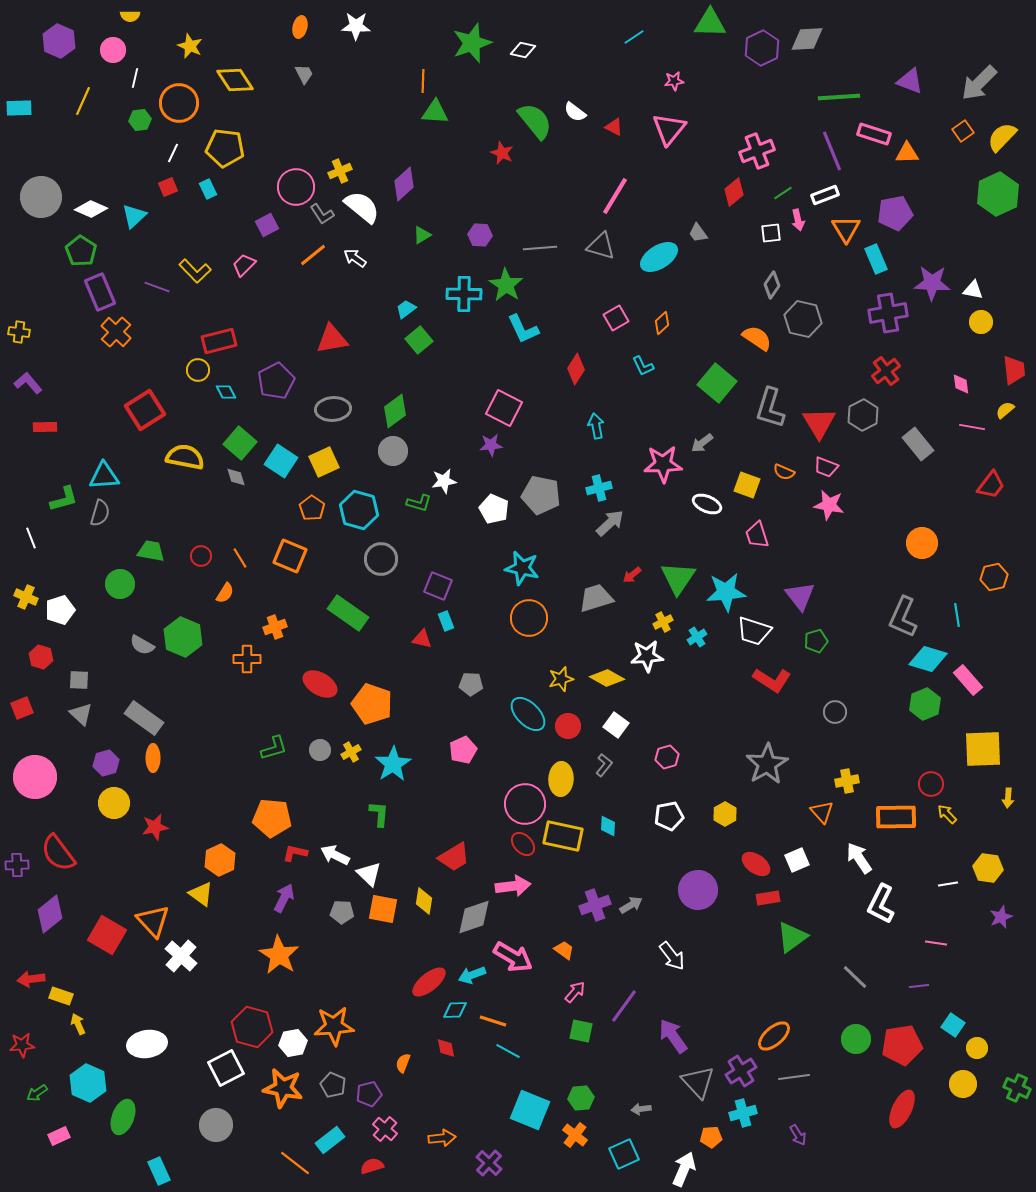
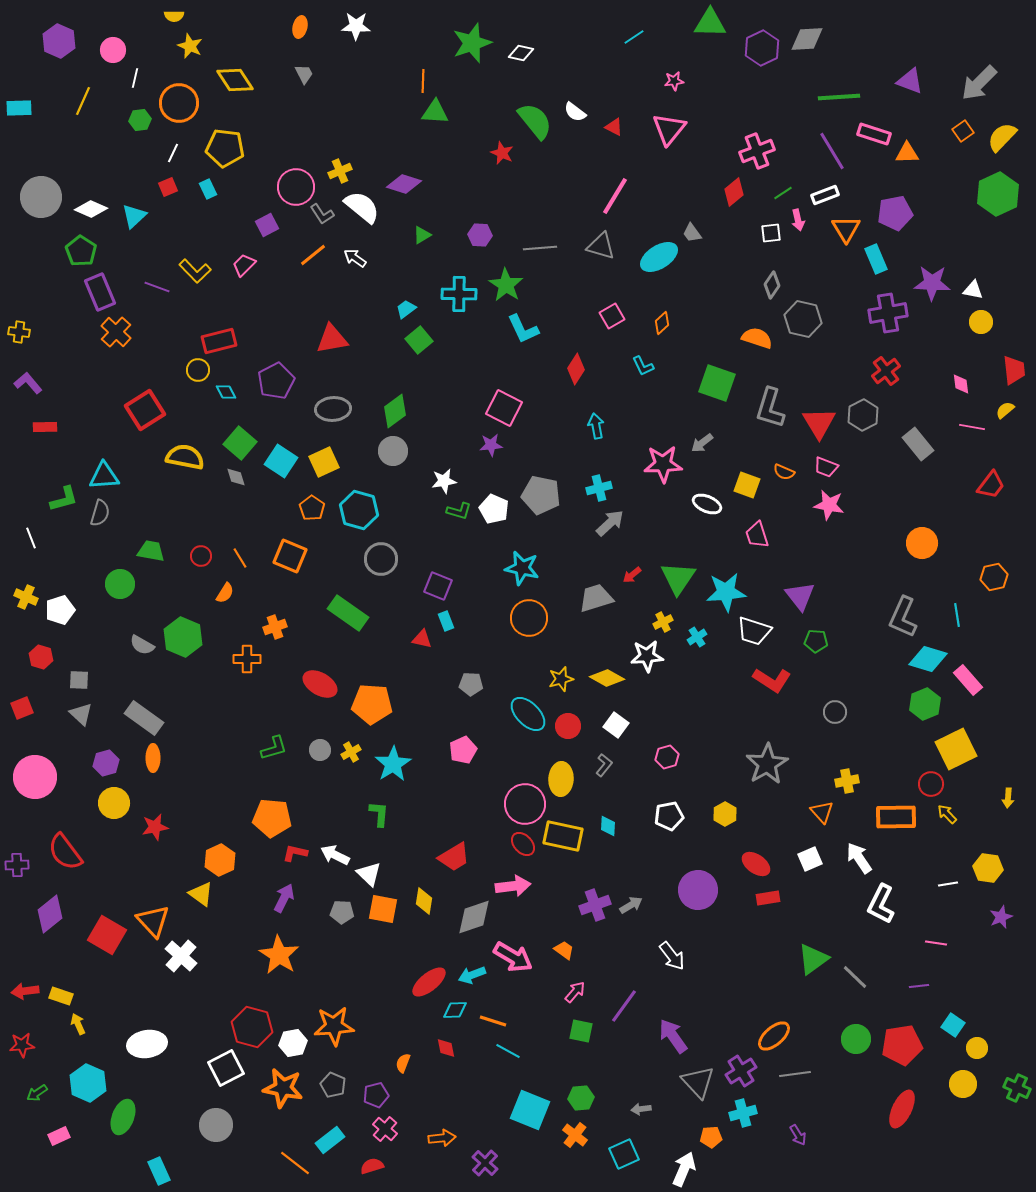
yellow semicircle at (130, 16): moved 44 px right
white diamond at (523, 50): moved 2 px left, 3 px down
purple line at (832, 151): rotated 9 degrees counterclockwise
purple diamond at (404, 184): rotated 60 degrees clockwise
gray trapezoid at (698, 233): moved 6 px left
cyan cross at (464, 294): moved 5 px left
pink square at (616, 318): moved 4 px left, 2 px up
orange semicircle at (757, 338): rotated 16 degrees counterclockwise
green square at (717, 383): rotated 21 degrees counterclockwise
green L-shape at (419, 503): moved 40 px right, 8 px down
green pentagon at (816, 641): rotated 20 degrees clockwise
orange pentagon at (372, 704): rotated 15 degrees counterclockwise
yellow square at (983, 749): moved 27 px left; rotated 24 degrees counterclockwise
red semicircle at (58, 853): moved 7 px right, 1 px up
white square at (797, 860): moved 13 px right, 1 px up
green triangle at (792, 937): moved 21 px right, 22 px down
red arrow at (31, 979): moved 6 px left, 12 px down
gray line at (794, 1077): moved 1 px right, 3 px up
purple pentagon at (369, 1094): moved 7 px right, 1 px down
purple cross at (489, 1163): moved 4 px left
